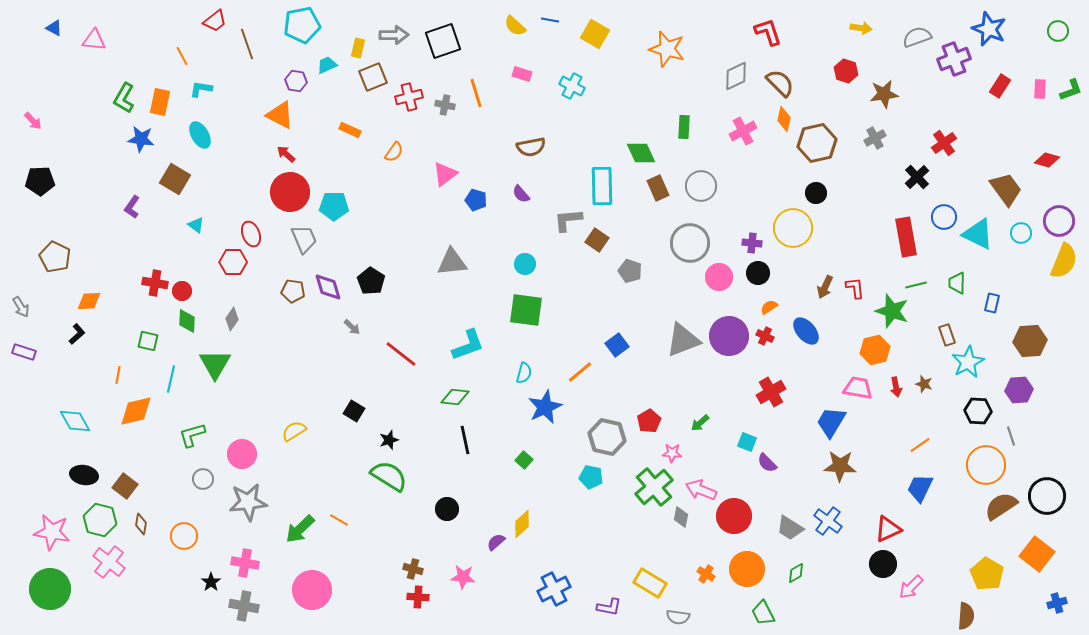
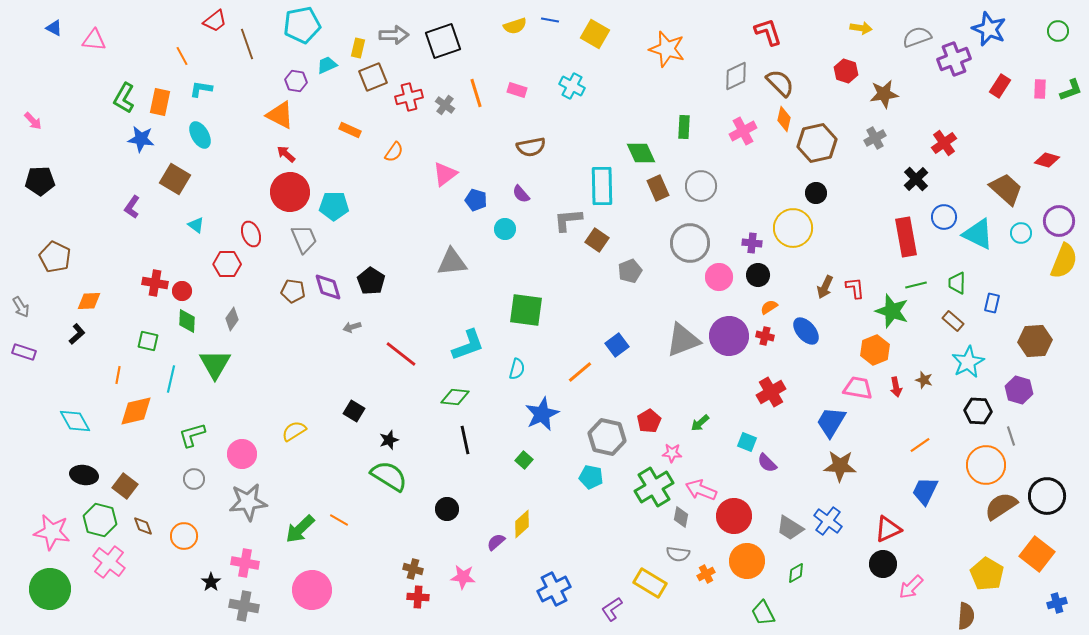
yellow semicircle at (515, 26): rotated 60 degrees counterclockwise
pink rectangle at (522, 74): moved 5 px left, 16 px down
gray cross at (445, 105): rotated 24 degrees clockwise
black cross at (917, 177): moved 1 px left, 2 px down
brown trapezoid at (1006, 189): rotated 12 degrees counterclockwise
red hexagon at (233, 262): moved 6 px left, 2 px down
cyan circle at (525, 264): moved 20 px left, 35 px up
gray pentagon at (630, 271): rotated 30 degrees clockwise
black circle at (758, 273): moved 2 px down
gray arrow at (352, 327): rotated 120 degrees clockwise
brown rectangle at (947, 335): moved 6 px right, 14 px up; rotated 30 degrees counterclockwise
red cross at (765, 336): rotated 12 degrees counterclockwise
brown hexagon at (1030, 341): moved 5 px right
orange hexagon at (875, 350): rotated 8 degrees counterclockwise
cyan semicircle at (524, 373): moved 7 px left, 4 px up
brown star at (924, 384): moved 4 px up
purple hexagon at (1019, 390): rotated 20 degrees clockwise
blue star at (545, 407): moved 3 px left, 7 px down
gray circle at (203, 479): moved 9 px left
green cross at (654, 487): rotated 9 degrees clockwise
blue trapezoid at (920, 488): moved 5 px right, 3 px down
brown diamond at (141, 524): moved 2 px right, 2 px down; rotated 30 degrees counterclockwise
orange circle at (747, 569): moved 8 px up
orange cross at (706, 574): rotated 30 degrees clockwise
purple L-shape at (609, 607): moved 3 px right, 2 px down; rotated 135 degrees clockwise
gray semicircle at (678, 617): moved 63 px up
